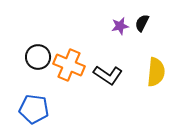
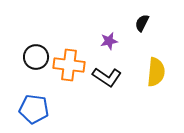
purple star: moved 11 px left, 15 px down
black circle: moved 2 px left
orange cross: rotated 16 degrees counterclockwise
black L-shape: moved 1 px left, 2 px down
